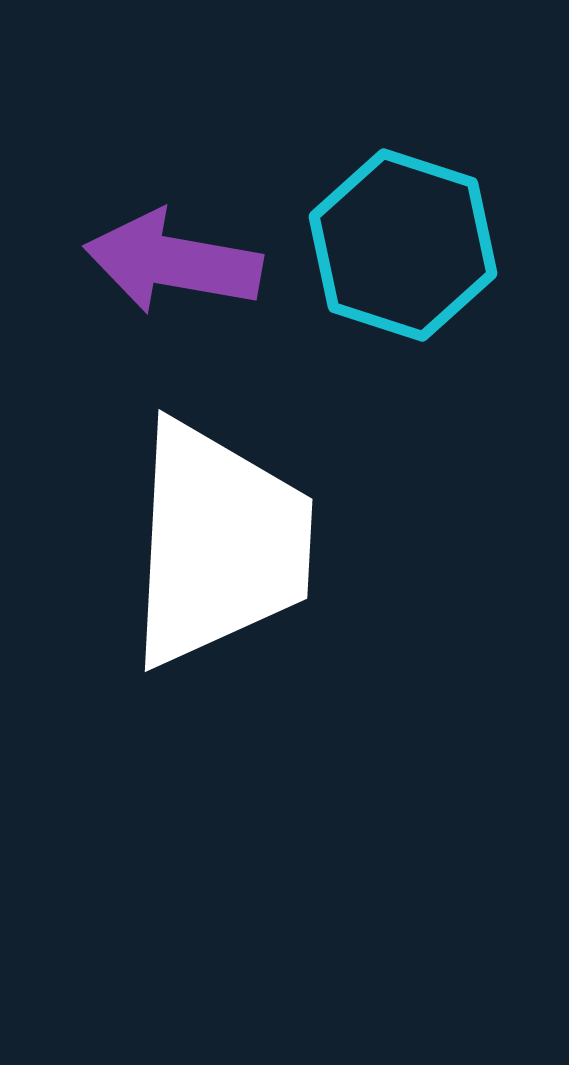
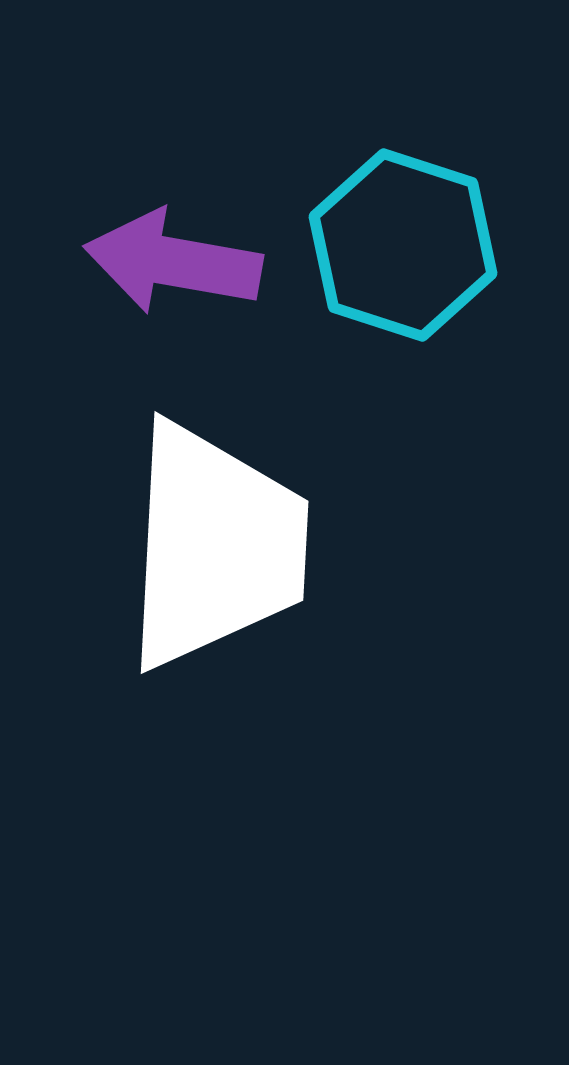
white trapezoid: moved 4 px left, 2 px down
